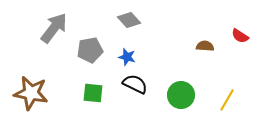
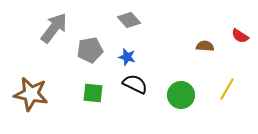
brown star: moved 1 px down
yellow line: moved 11 px up
